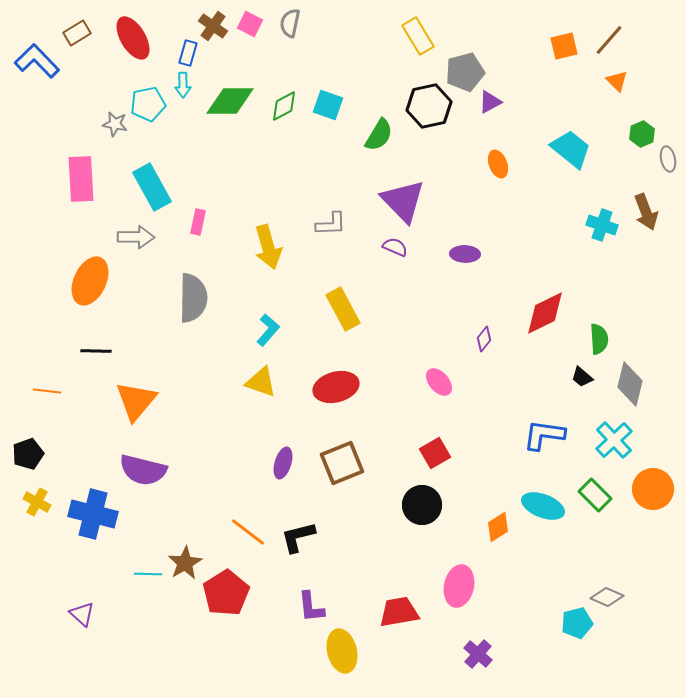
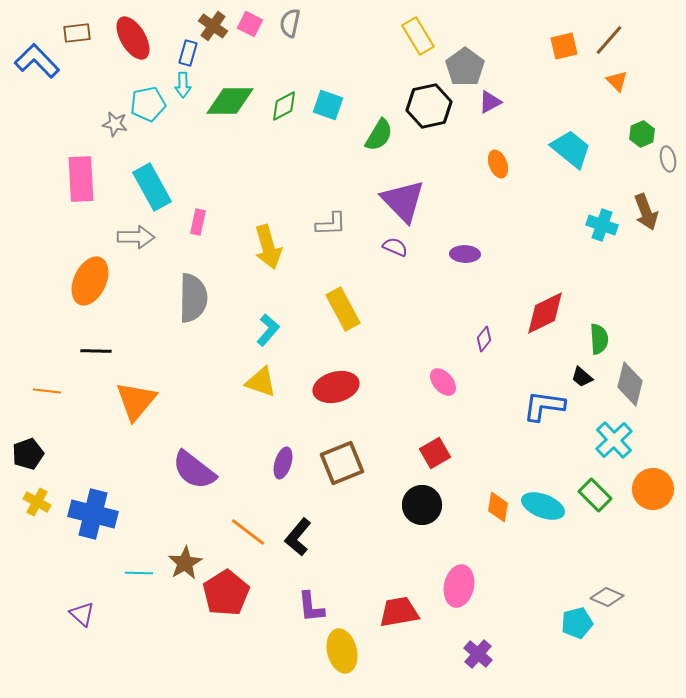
brown rectangle at (77, 33): rotated 24 degrees clockwise
gray pentagon at (465, 72): moved 5 px up; rotated 21 degrees counterclockwise
pink ellipse at (439, 382): moved 4 px right
blue L-shape at (544, 435): moved 29 px up
purple semicircle at (143, 470): moved 51 px right; rotated 24 degrees clockwise
orange diamond at (498, 527): moved 20 px up; rotated 48 degrees counterclockwise
black L-shape at (298, 537): rotated 36 degrees counterclockwise
cyan line at (148, 574): moved 9 px left, 1 px up
